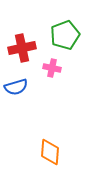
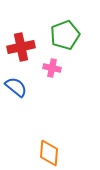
red cross: moved 1 px left, 1 px up
blue semicircle: rotated 125 degrees counterclockwise
orange diamond: moved 1 px left, 1 px down
